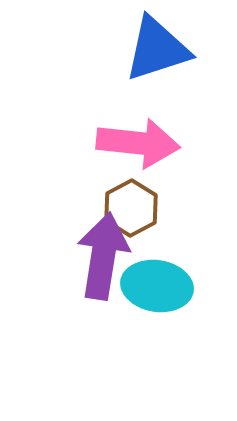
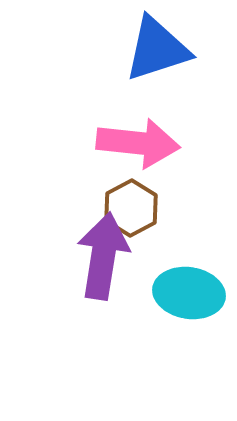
cyan ellipse: moved 32 px right, 7 px down
